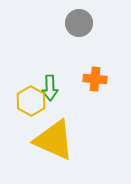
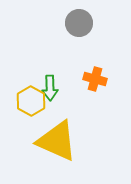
orange cross: rotated 10 degrees clockwise
yellow triangle: moved 3 px right, 1 px down
